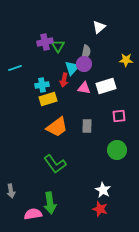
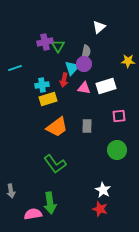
yellow star: moved 2 px right, 1 px down
